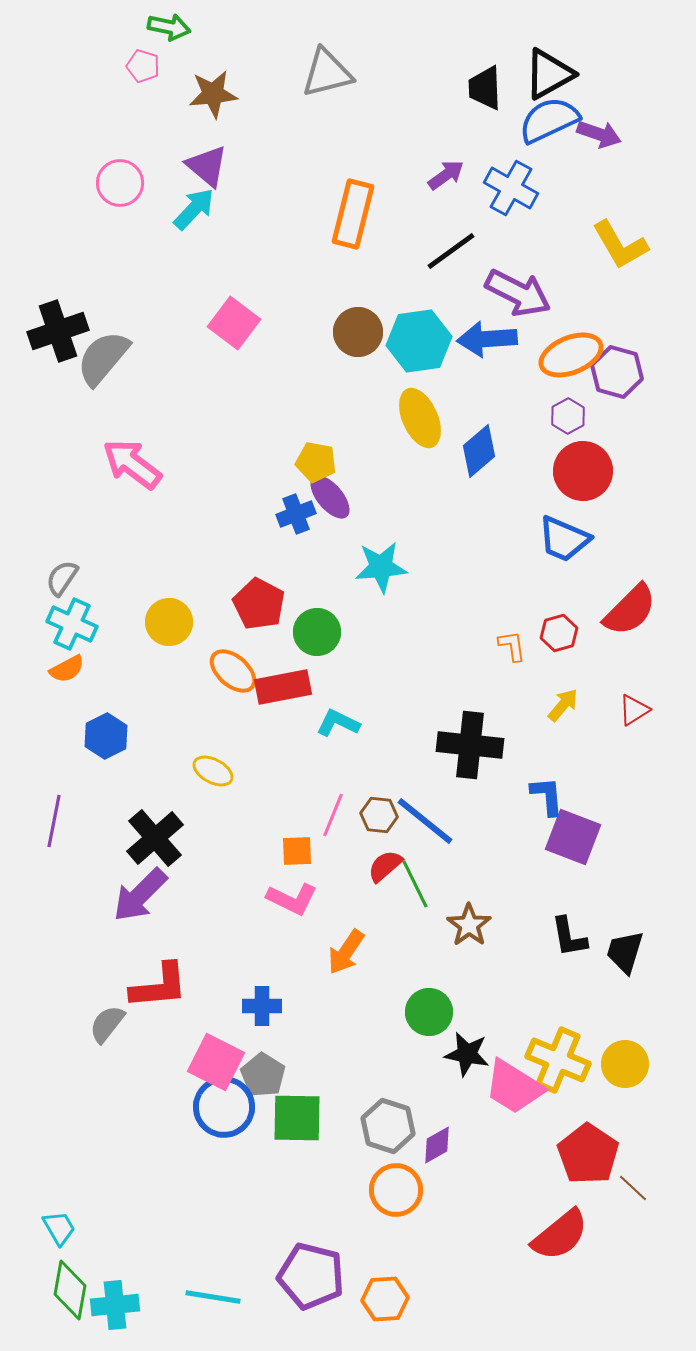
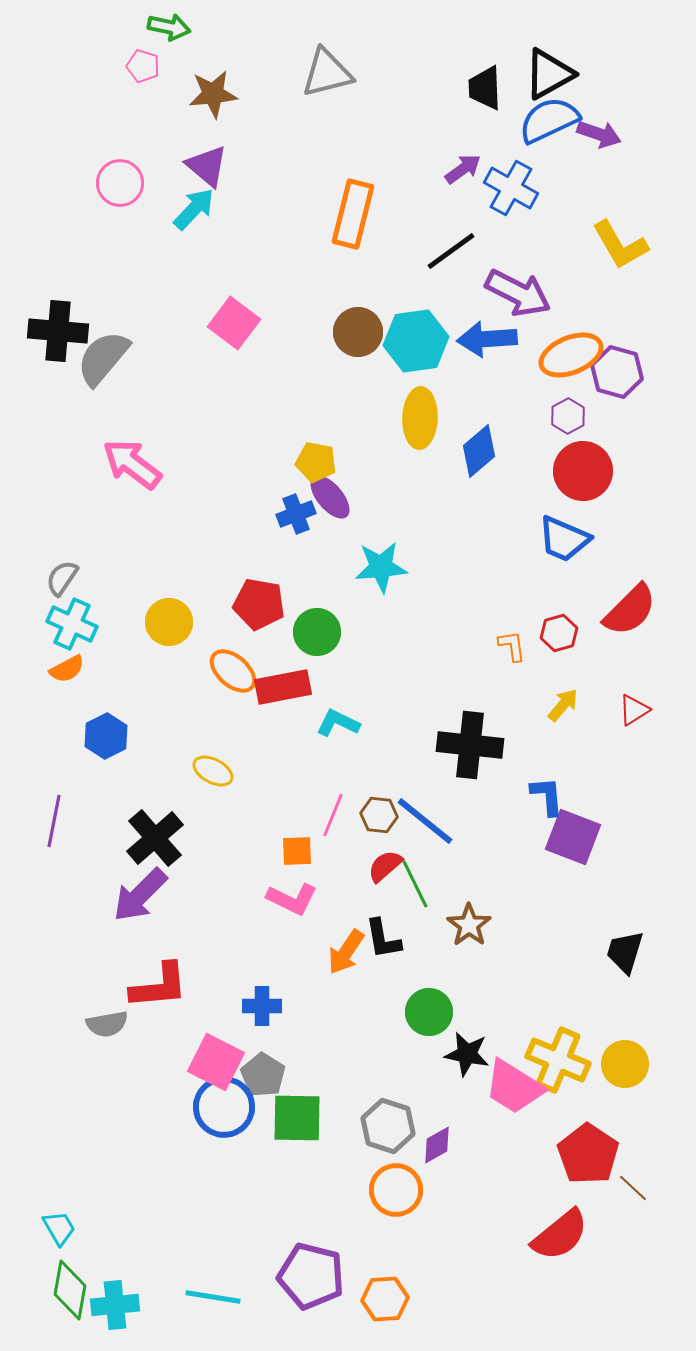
purple arrow at (446, 175): moved 17 px right, 6 px up
black cross at (58, 331): rotated 24 degrees clockwise
cyan hexagon at (419, 341): moved 3 px left
yellow ellipse at (420, 418): rotated 26 degrees clockwise
red pentagon at (259, 604): rotated 18 degrees counterclockwise
black L-shape at (569, 937): moved 186 px left, 2 px down
gray semicircle at (107, 1024): rotated 138 degrees counterclockwise
